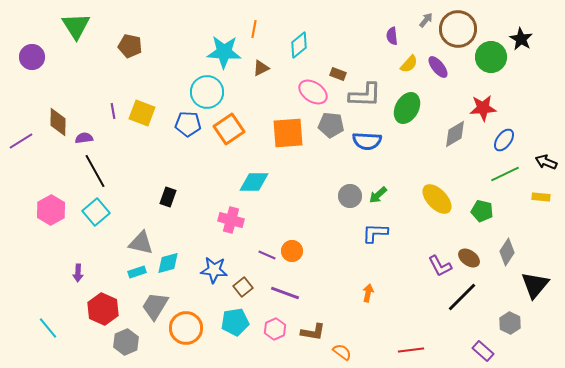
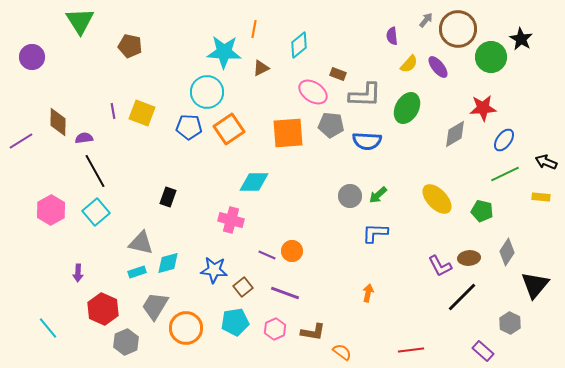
green triangle at (76, 26): moved 4 px right, 5 px up
blue pentagon at (188, 124): moved 1 px right, 3 px down
brown ellipse at (469, 258): rotated 40 degrees counterclockwise
